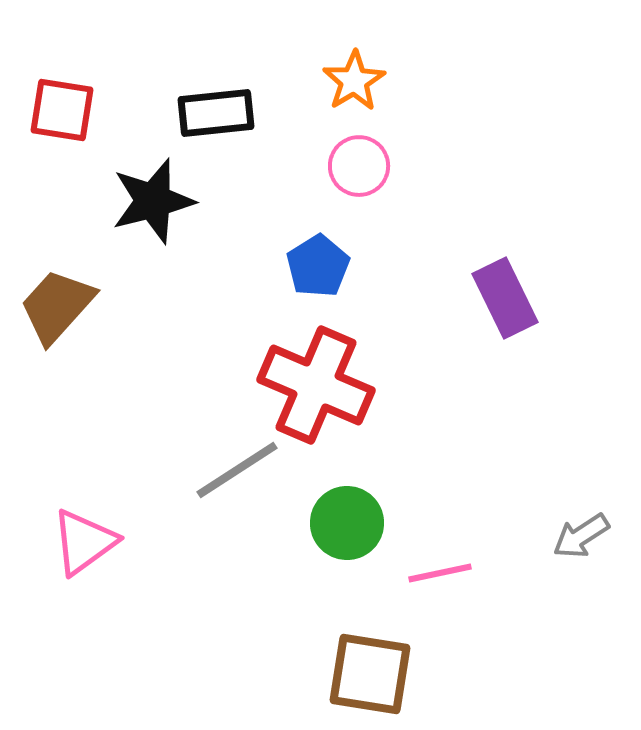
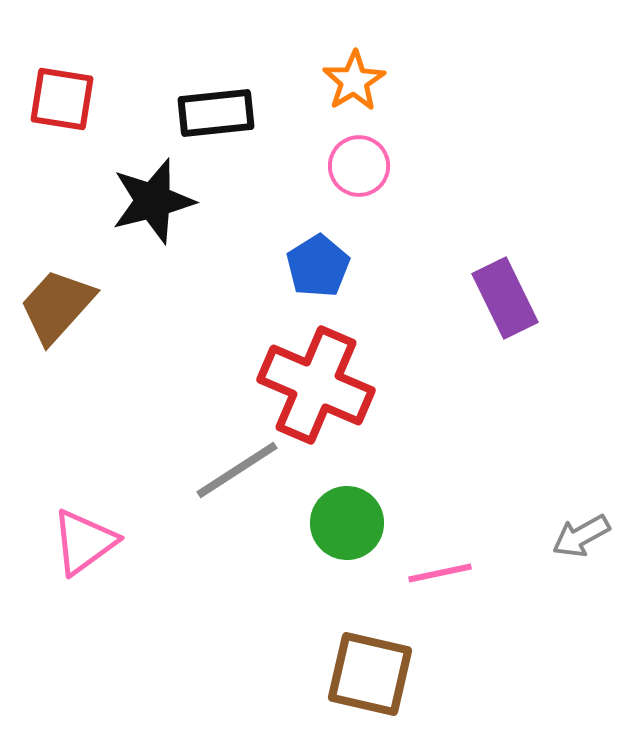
red square: moved 11 px up
gray arrow: rotated 4 degrees clockwise
brown square: rotated 4 degrees clockwise
